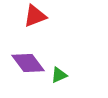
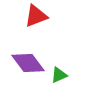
red triangle: moved 1 px right
